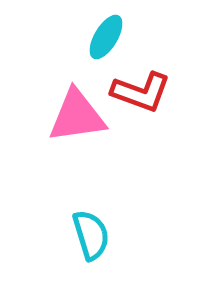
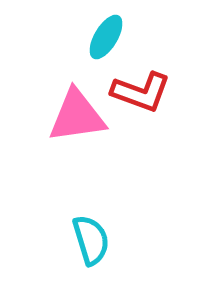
cyan semicircle: moved 5 px down
